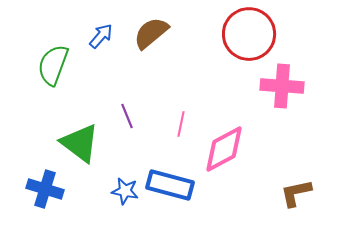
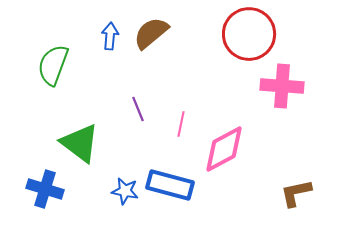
blue arrow: moved 9 px right; rotated 36 degrees counterclockwise
purple line: moved 11 px right, 7 px up
